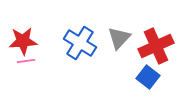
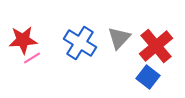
red star: moved 1 px up
red cross: rotated 16 degrees counterclockwise
pink line: moved 6 px right, 3 px up; rotated 24 degrees counterclockwise
